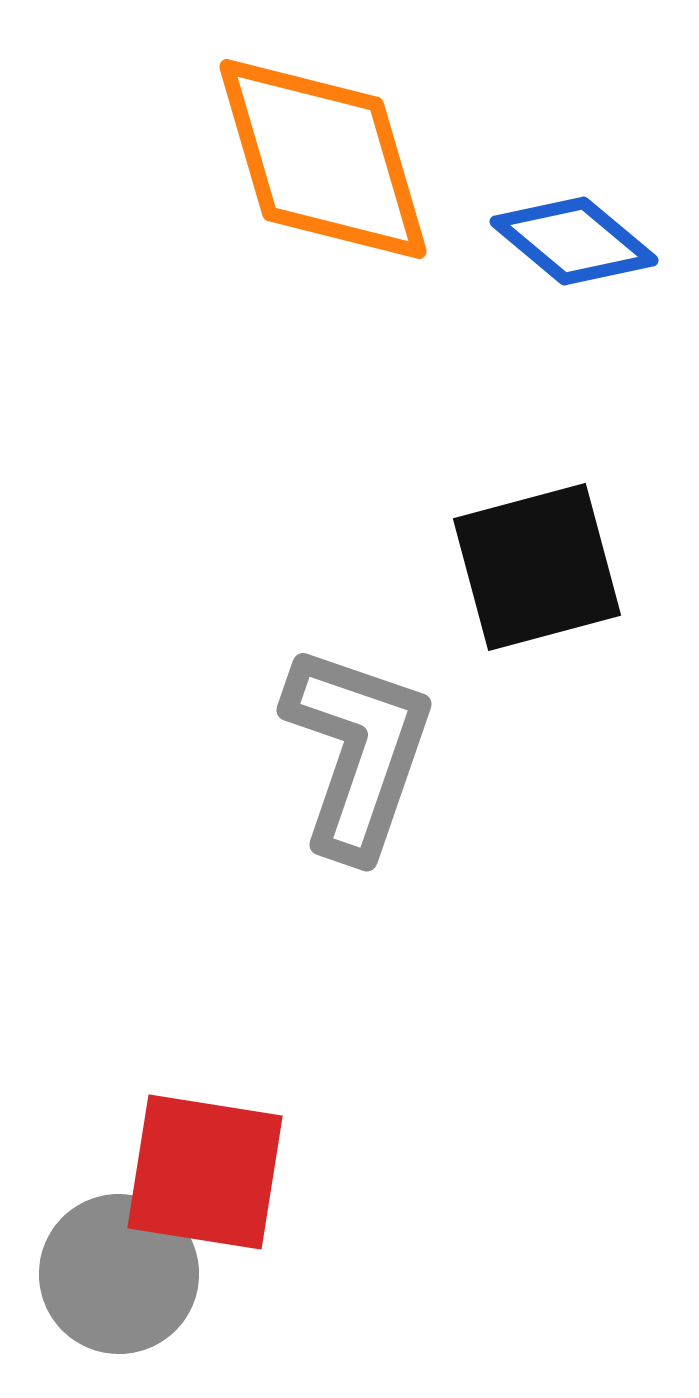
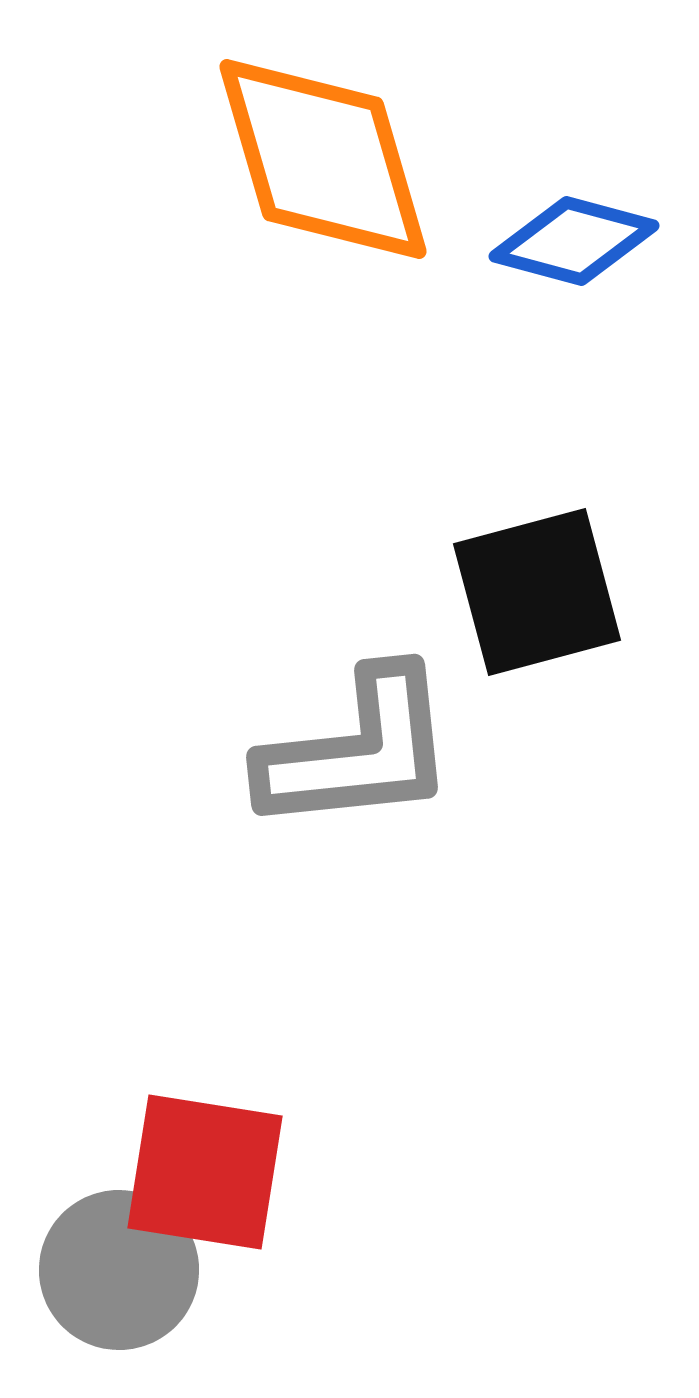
blue diamond: rotated 25 degrees counterclockwise
black square: moved 25 px down
gray L-shape: rotated 65 degrees clockwise
gray circle: moved 4 px up
